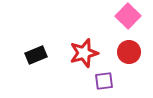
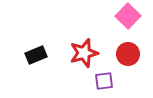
red circle: moved 1 px left, 2 px down
